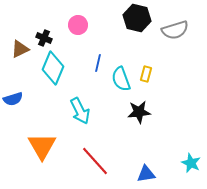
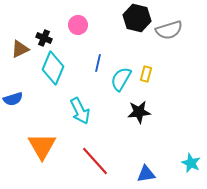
gray semicircle: moved 6 px left
cyan semicircle: rotated 50 degrees clockwise
